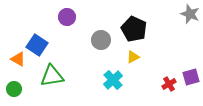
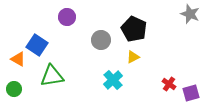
purple square: moved 16 px down
red cross: rotated 24 degrees counterclockwise
